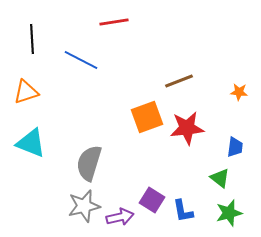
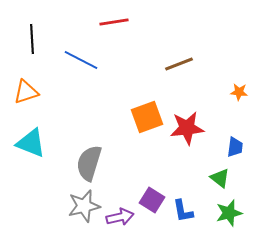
brown line: moved 17 px up
